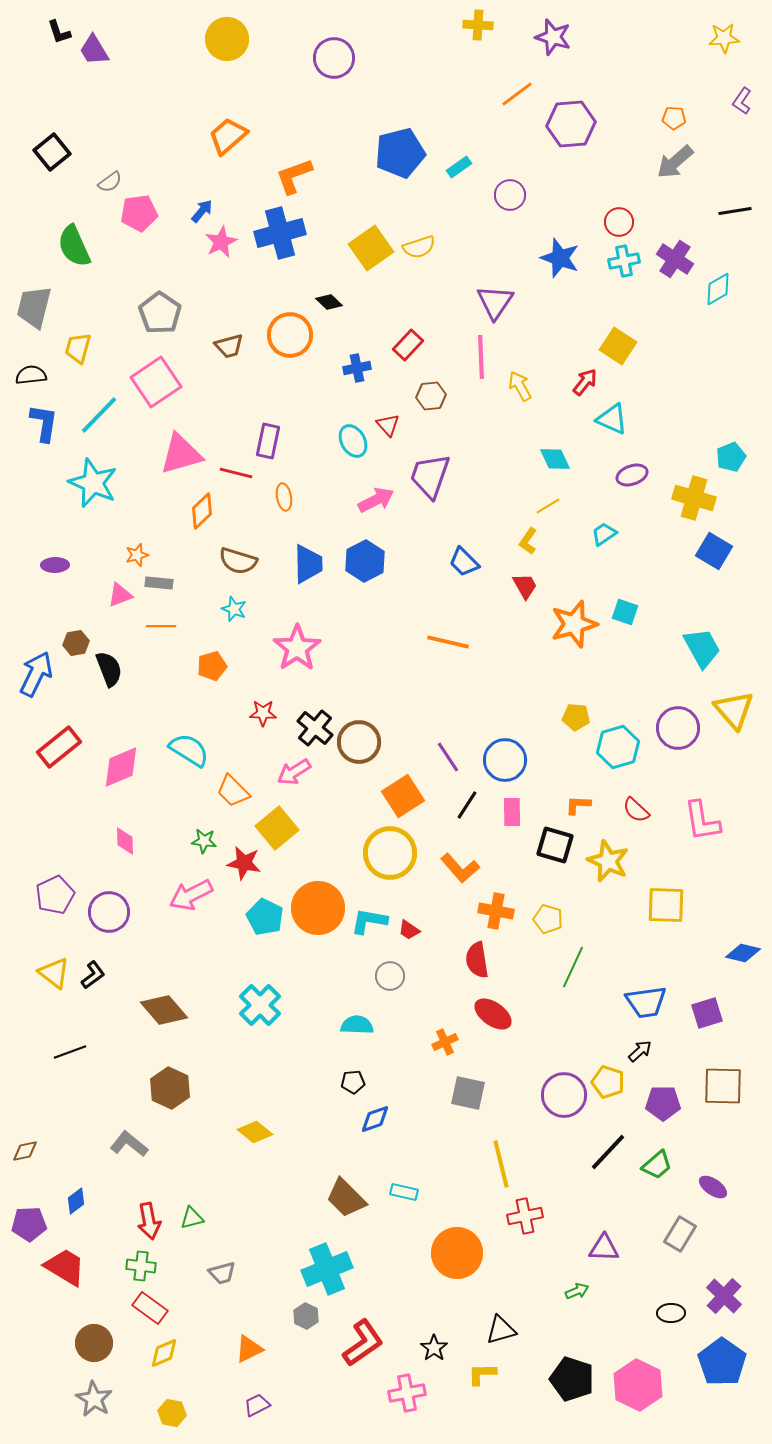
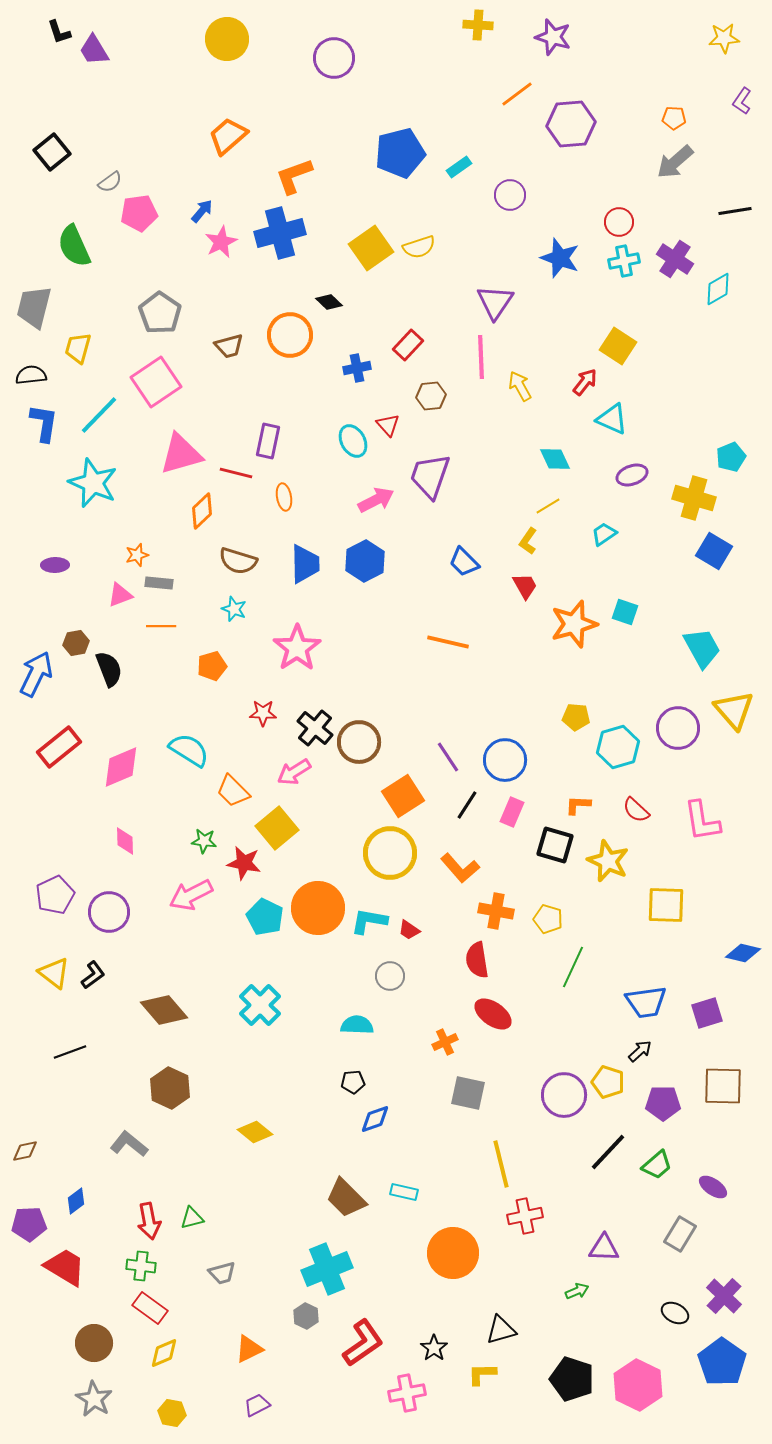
blue trapezoid at (308, 564): moved 3 px left
pink rectangle at (512, 812): rotated 24 degrees clockwise
orange circle at (457, 1253): moved 4 px left
black ellipse at (671, 1313): moved 4 px right; rotated 28 degrees clockwise
